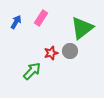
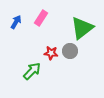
red star: rotated 24 degrees clockwise
